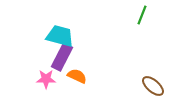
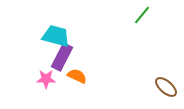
green line: rotated 18 degrees clockwise
cyan trapezoid: moved 4 px left
brown ellipse: moved 13 px right, 1 px down
